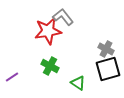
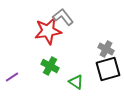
green triangle: moved 2 px left, 1 px up
